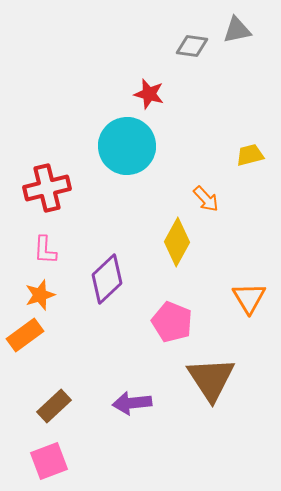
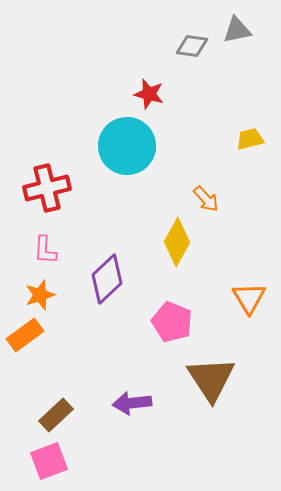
yellow trapezoid: moved 16 px up
brown rectangle: moved 2 px right, 9 px down
